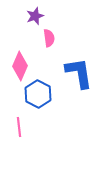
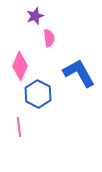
blue L-shape: rotated 20 degrees counterclockwise
